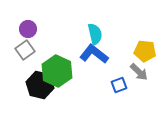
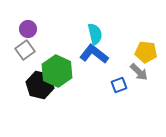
yellow pentagon: moved 1 px right, 1 px down
